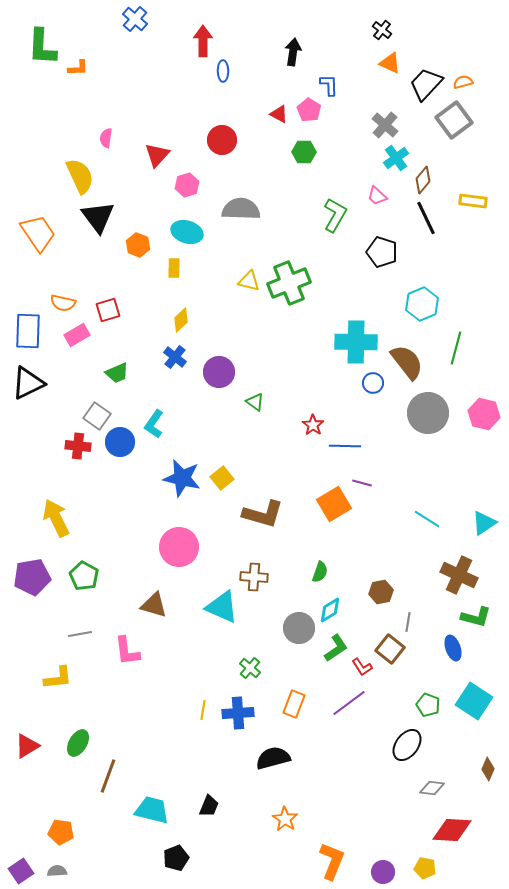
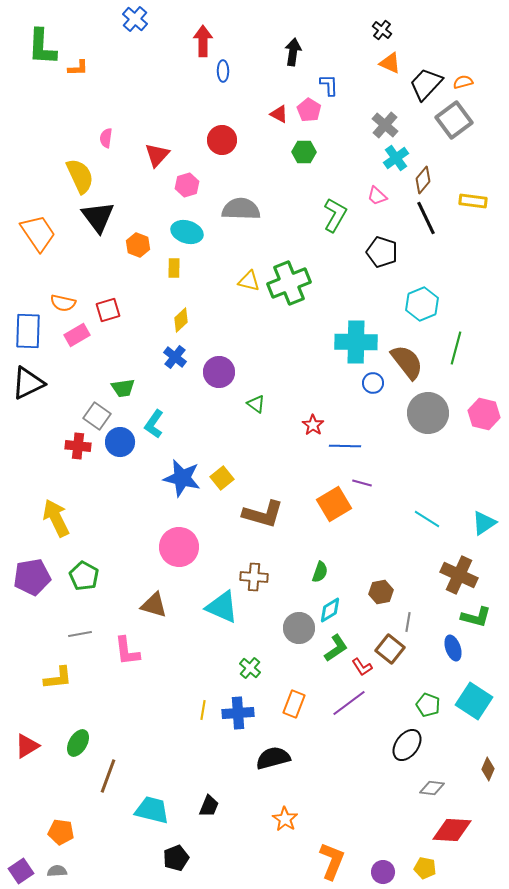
green trapezoid at (117, 373): moved 6 px right, 15 px down; rotated 15 degrees clockwise
green triangle at (255, 402): moved 1 px right, 2 px down
